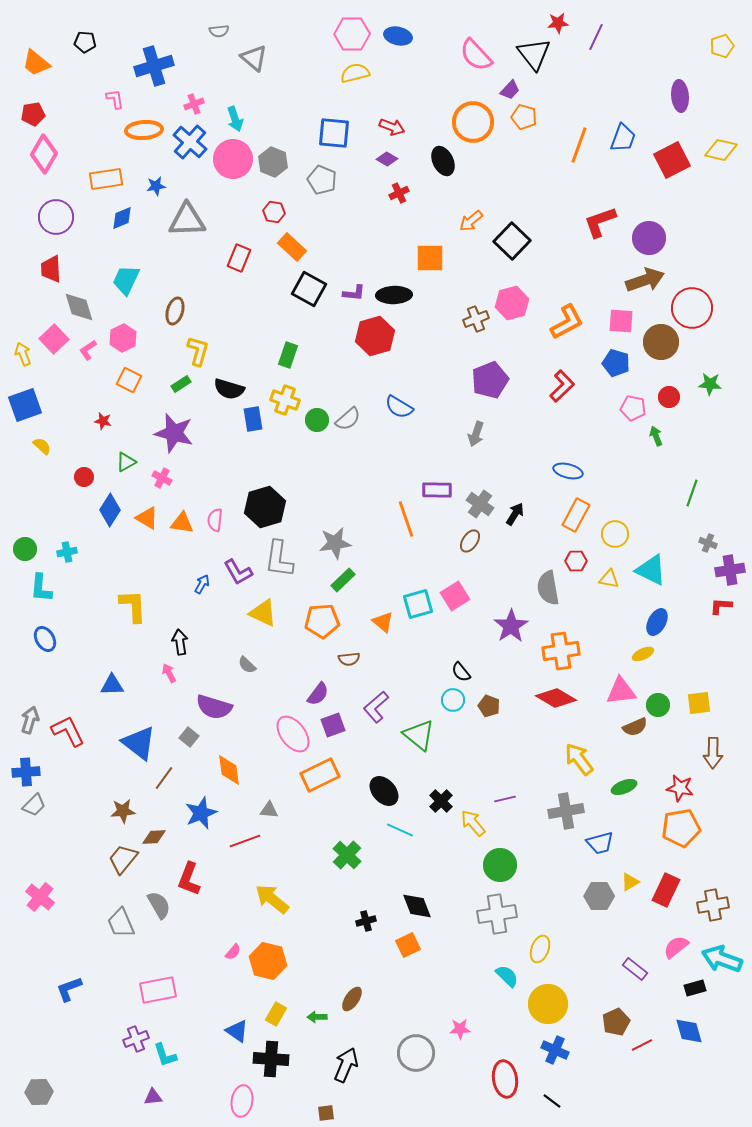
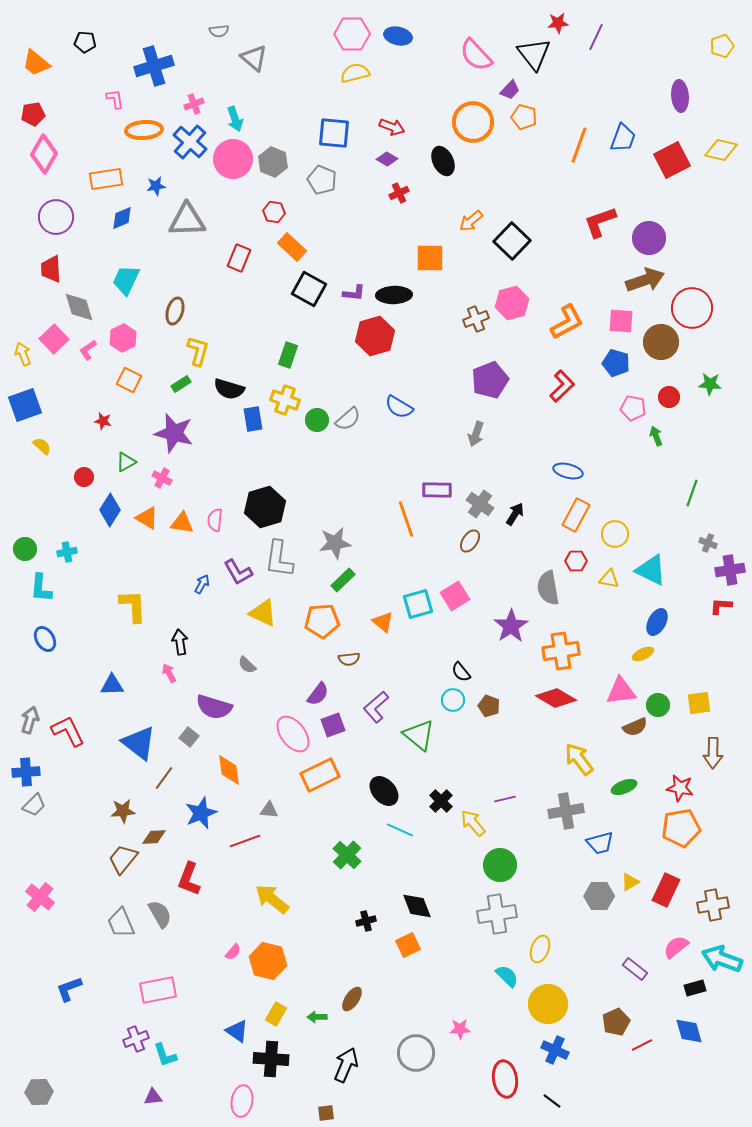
gray semicircle at (159, 905): moved 1 px right, 9 px down
